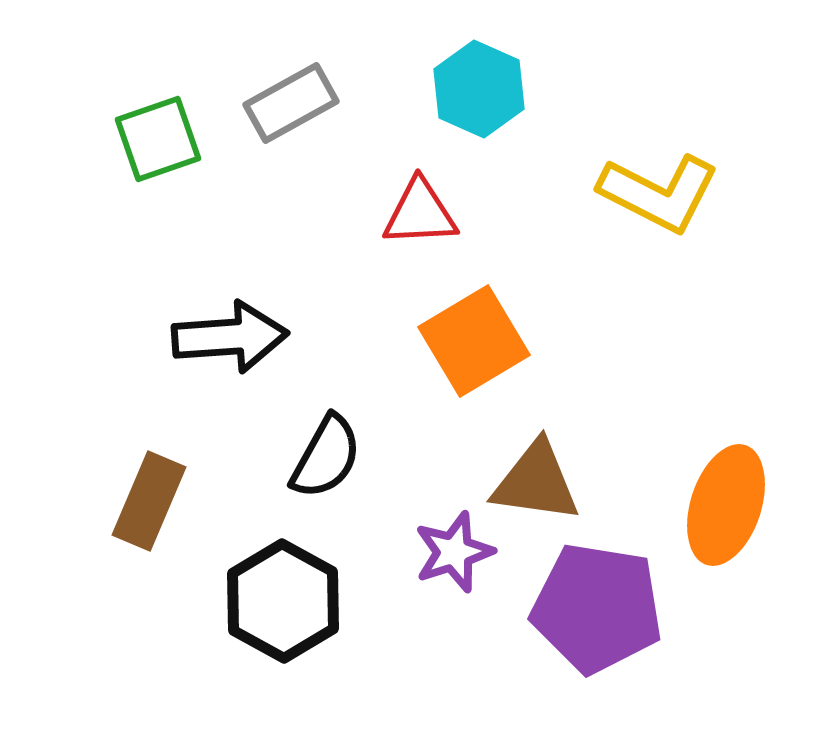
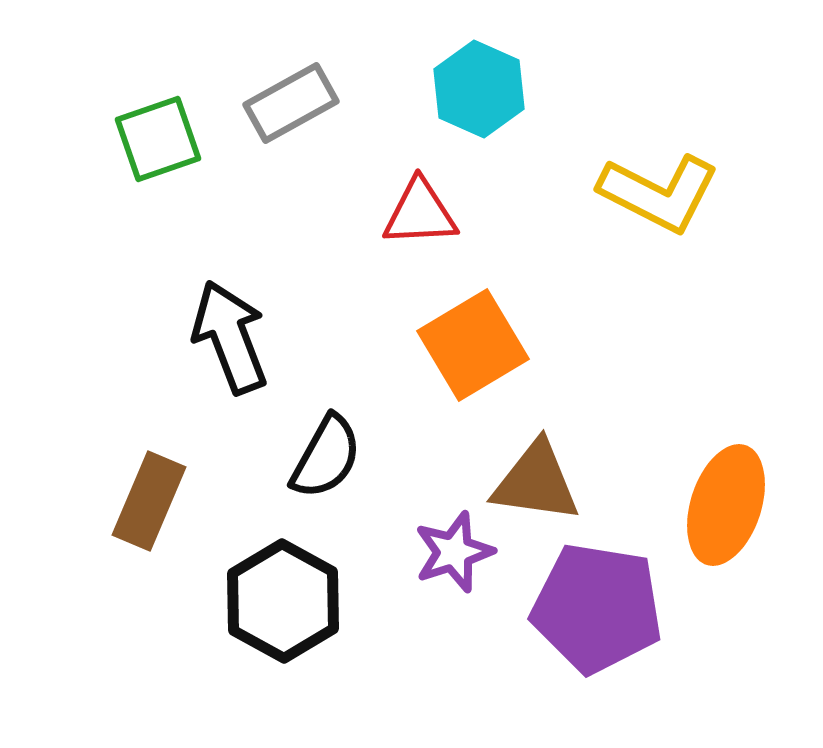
black arrow: rotated 107 degrees counterclockwise
orange square: moved 1 px left, 4 px down
